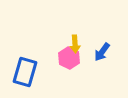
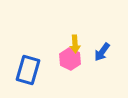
pink hexagon: moved 1 px right, 1 px down
blue rectangle: moved 3 px right, 2 px up
